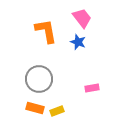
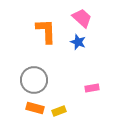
pink trapezoid: rotated 10 degrees counterclockwise
orange L-shape: rotated 8 degrees clockwise
gray circle: moved 5 px left, 1 px down
yellow rectangle: moved 2 px right
